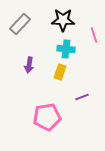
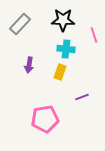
pink pentagon: moved 2 px left, 2 px down
